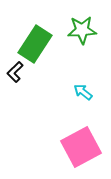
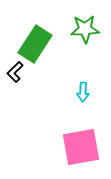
green star: moved 3 px right, 1 px up
cyan arrow: rotated 126 degrees counterclockwise
pink square: rotated 18 degrees clockwise
